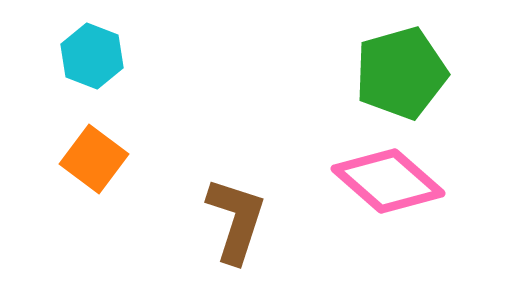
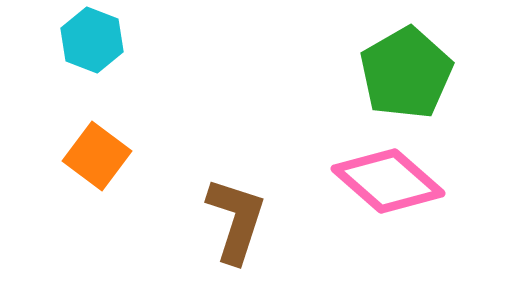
cyan hexagon: moved 16 px up
green pentagon: moved 5 px right; rotated 14 degrees counterclockwise
orange square: moved 3 px right, 3 px up
